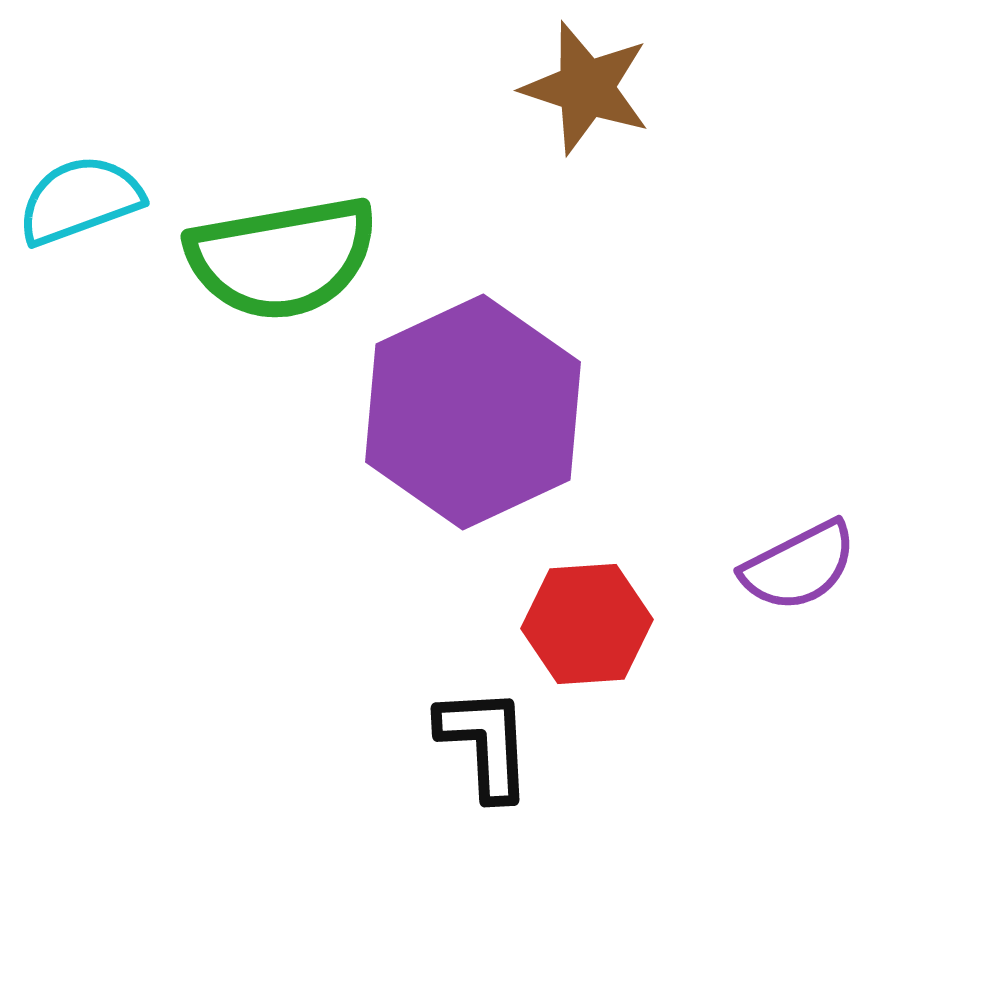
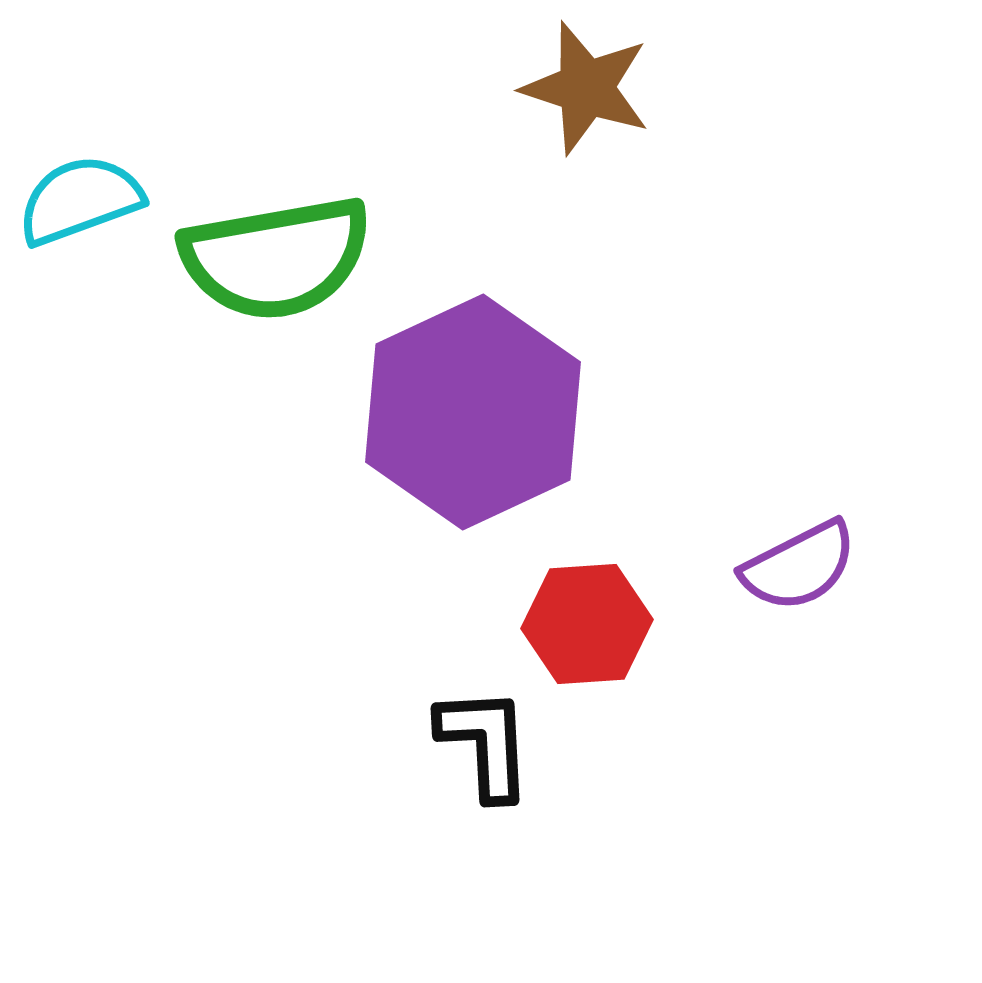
green semicircle: moved 6 px left
